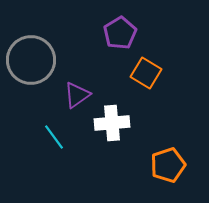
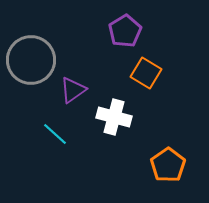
purple pentagon: moved 5 px right, 2 px up
purple triangle: moved 4 px left, 5 px up
white cross: moved 2 px right, 6 px up; rotated 20 degrees clockwise
cyan line: moved 1 px right, 3 px up; rotated 12 degrees counterclockwise
orange pentagon: rotated 16 degrees counterclockwise
